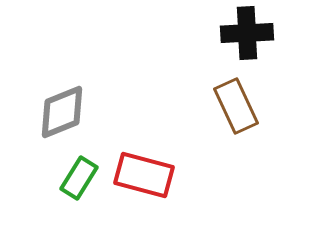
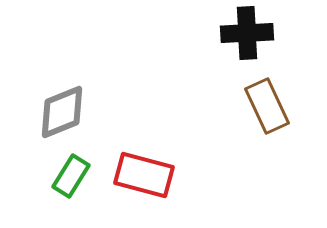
brown rectangle: moved 31 px right
green rectangle: moved 8 px left, 2 px up
